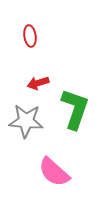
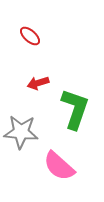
red ellipse: rotated 40 degrees counterclockwise
gray star: moved 5 px left, 11 px down
pink semicircle: moved 5 px right, 6 px up
